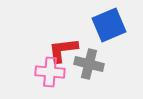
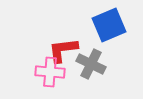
gray cross: moved 2 px right; rotated 12 degrees clockwise
